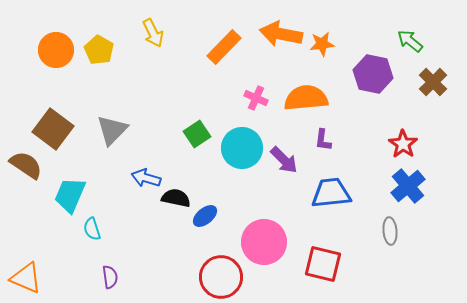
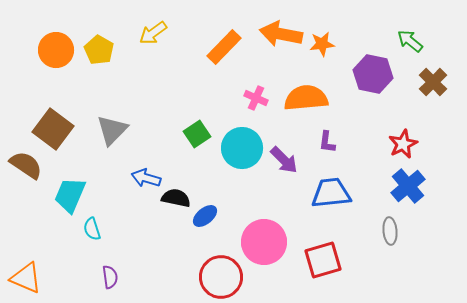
yellow arrow: rotated 80 degrees clockwise
purple L-shape: moved 4 px right, 2 px down
red star: rotated 12 degrees clockwise
red square: moved 4 px up; rotated 30 degrees counterclockwise
